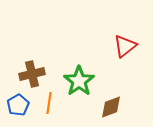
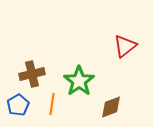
orange line: moved 3 px right, 1 px down
